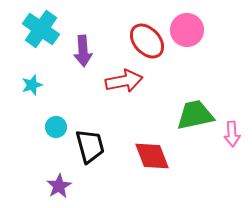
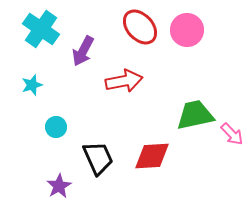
red ellipse: moved 7 px left, 14 px up
purple arrow: rotated 32 degrees clockwise
pink arrow: rotated 40 degrees counterclockwise
black trapezoid: moved 8 px right, 12 px down; rotated 9 degrees counterclockwise
red diamond: rotated 72 degrees counterclockwise
